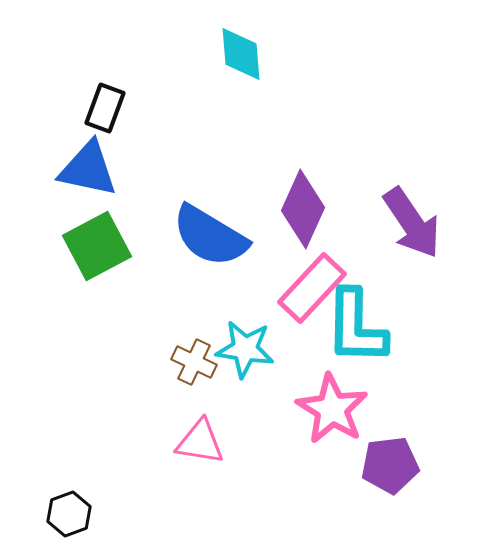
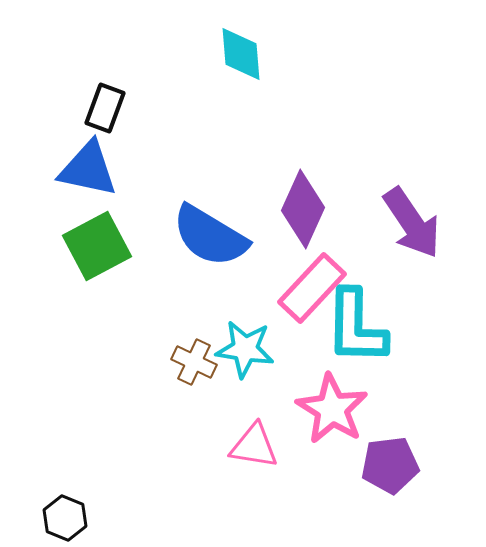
pink triangle: moved 54 px right, 4 px down
black hexagon: moved 4 px left, 4 px down; rotated 18 degrees counterclockwise
